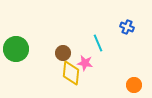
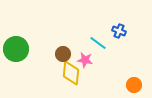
blue cross: moved 8 px left, 4 px down
cyan line: rotated 30 degrees counterclockwise
brown circle: moved 1 px down
pink star: moved 3 px up
